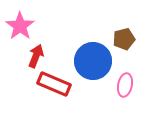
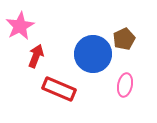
pink star: rotated 8 degrees clockwise
brown pentagon: rotated 10 degrees counterclockwise
blue circle: moved 7 px up
red rectangle: moved 5 px right, 5 px down
